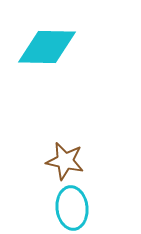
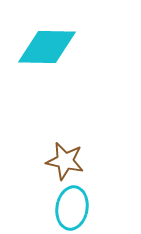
cyan ellipse: rotated 15 degrees clockwise
